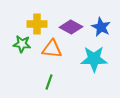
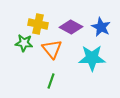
yellow cross: moved 1 px right; rotated 12 degrees clockwise
green star: moved 2 px right, 1 px up
orange triangle: rotated 45 degrees clockwise
cyan star: moved 2 px left, 1 px up
green line: moved 2 px right, 1 px up
